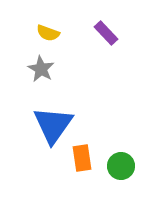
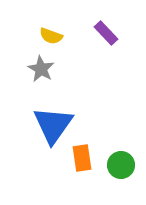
yellow semicircle: moved 3 px right, 3 px down
green circle: moved 1 px up
